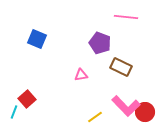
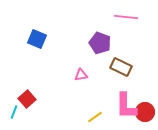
pink L-shape: rotated 44 degrees clockwise
